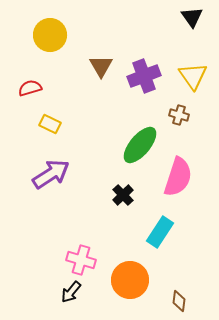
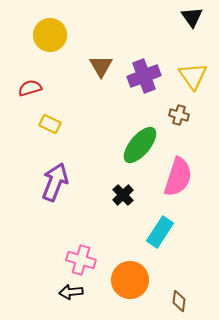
purple arrow: moved 4 px right, 8 px down; rotated 36 degrees counterclockwise
black arrow: rotated 45 degrees clockwise
